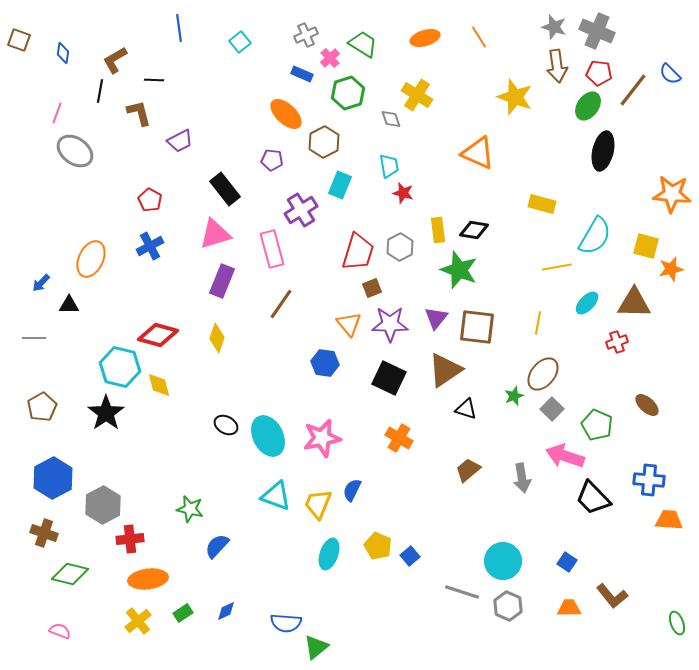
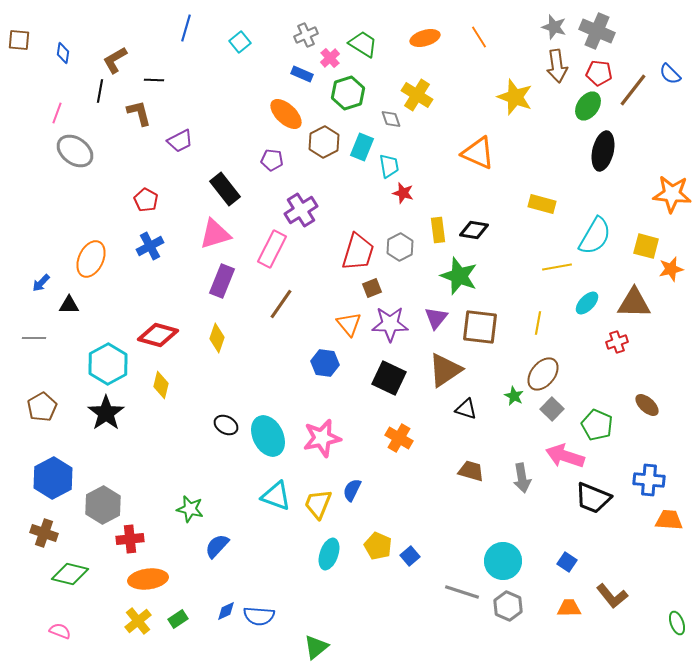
blue line at (179, 28): moved 7 px right; rotated 24 degrees clockwise
brown square at (19, 40): rotated 15 degrees counterclockwise
cyan rectangle at (340, 185): moved 22 px right, 38 px up
red pentagon at (150, 200): moved 4 px left
pink rectangle at (272, 249): rotated 42 degrees clockwise
green star at (459, 270): moved 6 px down
brown square at (477, 327): moved 3 px right
cyan hexagon at (120, 367): moved 12 px left, 3 px up; rotated 18 degrees clockwise
yellow diamond at (159, 385): moved 2 px right; rotated 28 degrees clockwise
green star at (514, 396): rotated 24 degrees counterclockwise
brown trapezoid at (468, 470): moved 3 px right, 1 px down; rotated 56 degrees clockwise
black trapezoid at (593, 498): rotated 24 degrees counterclockwise
green rectangle at (183, 613): moved 5 px left, 6 px down
blue semicircle at (286, 623): moved 27 px left, 7 px up
